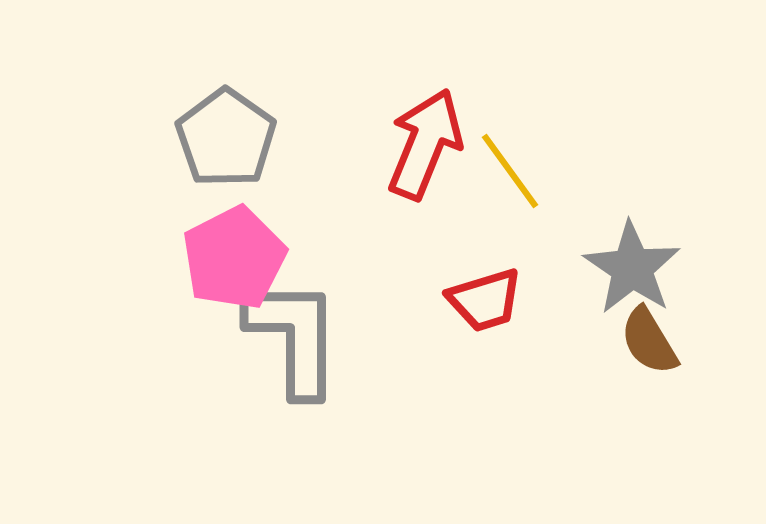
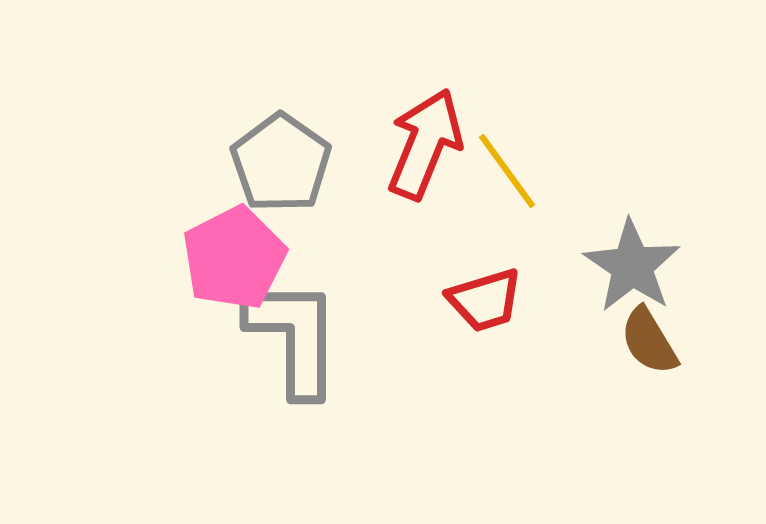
gray pentagon: moved 55 px right, 25 px down
yellow line: moved 3 px left
gray star: moved 2 px up
